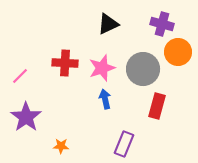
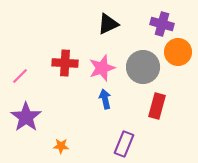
gray circle: moved 2 px up
